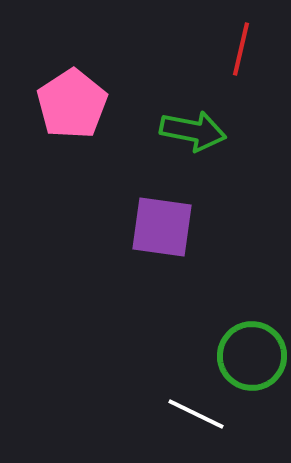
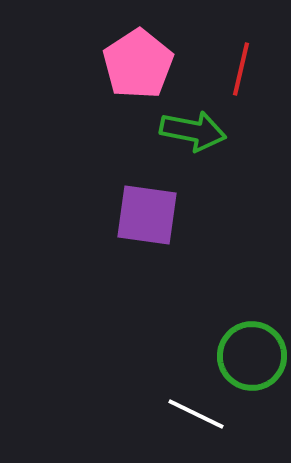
red line: moved 20 px down
pink pentagon: moved 66 px right, 40 px up
purple square: moved 15 px left, 12 px up
